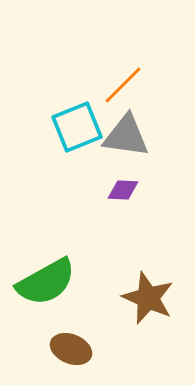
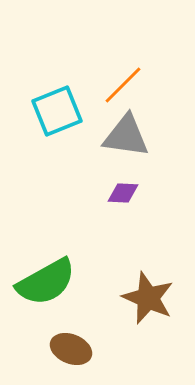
cyan square: moved 20 px left, 16 px up
purple diamond: moved 3 px down
